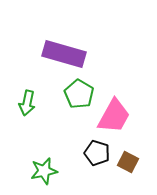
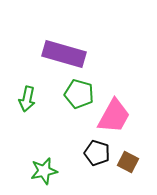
green pentagon: rotated 16 degrees counterclockwise
green arrow: moved 4 px up
